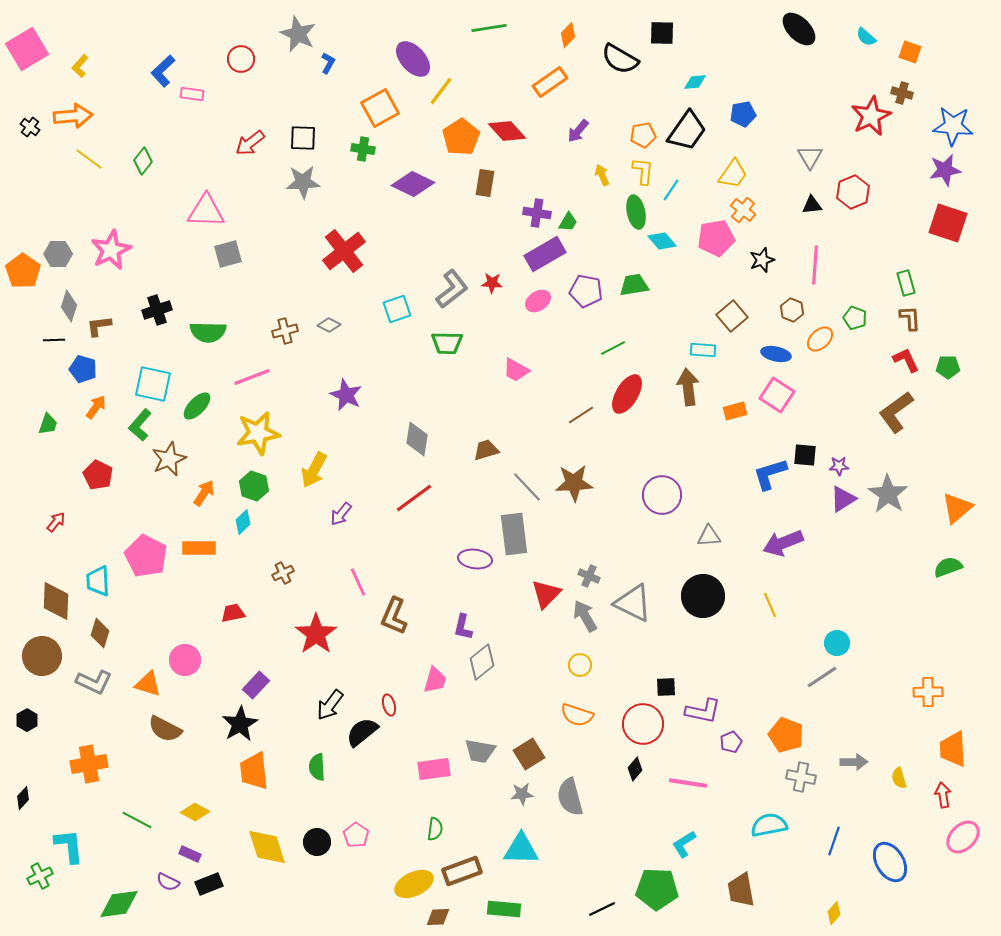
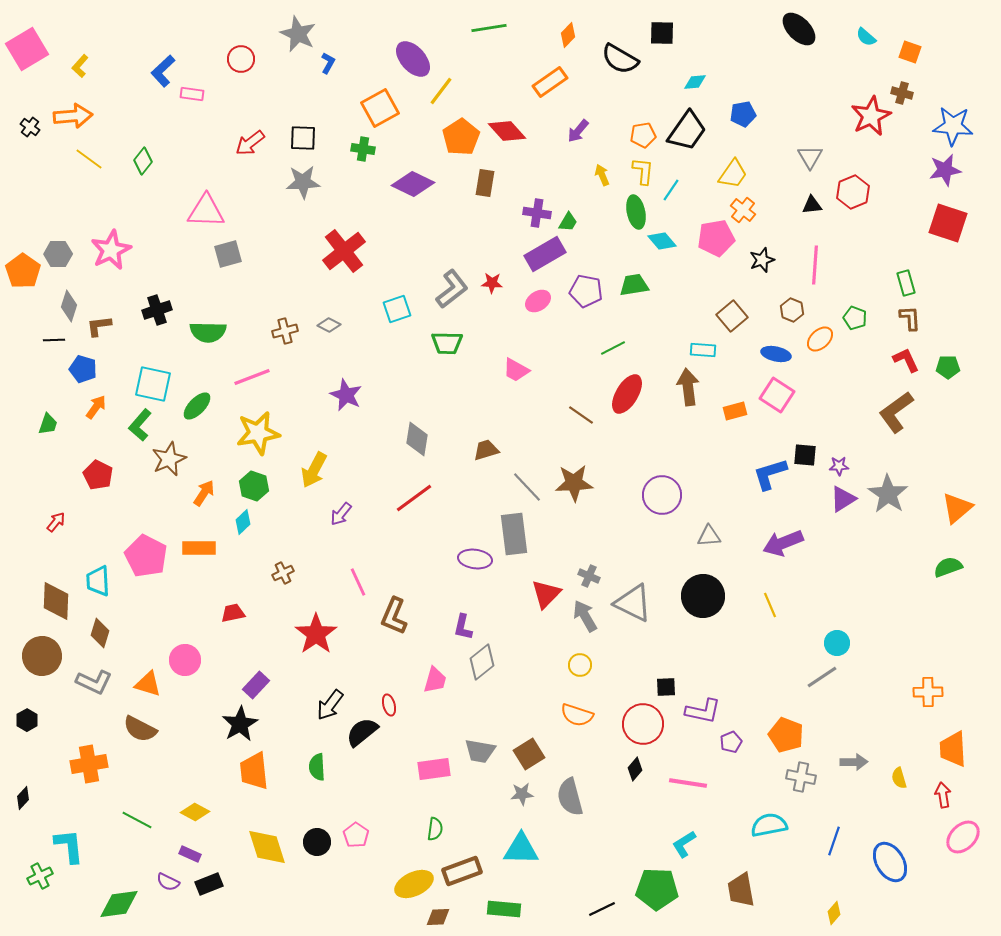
brown line at (581, 415): rotated 68 degrees clockwise
brown semicircle at (165, 729): moved 25 px left
